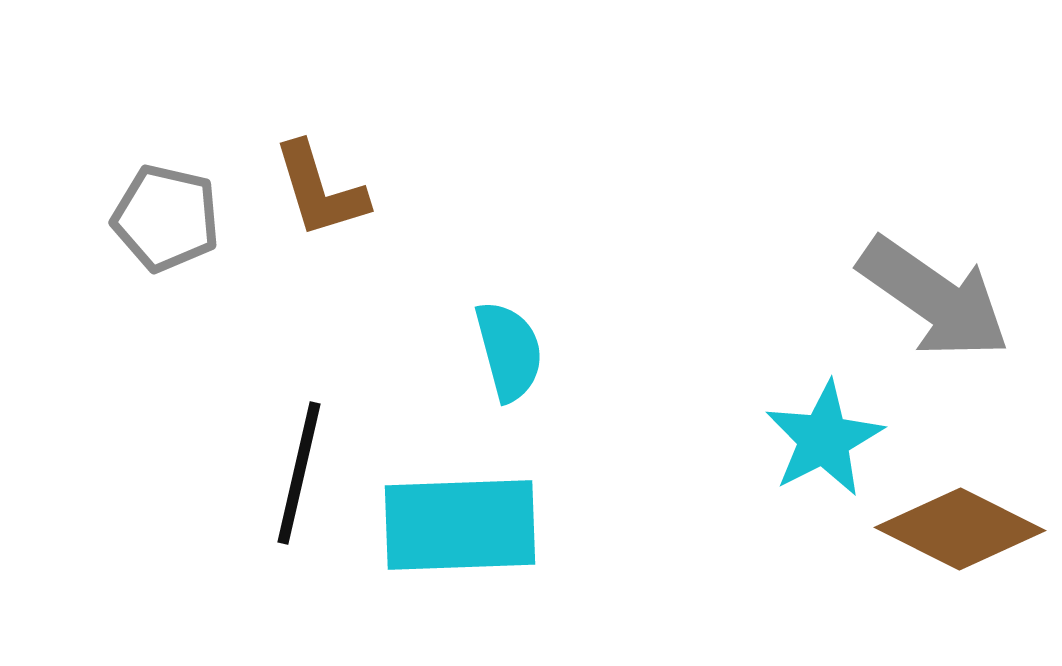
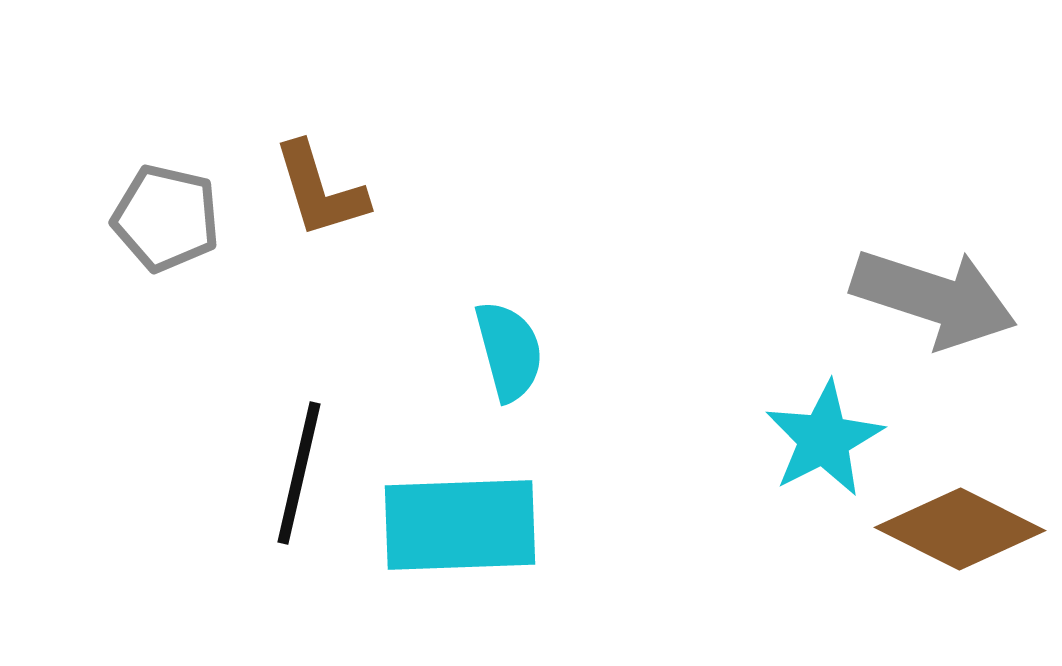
gray arrow: rotated 17 degrees counterclockwise
